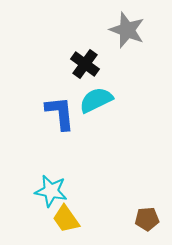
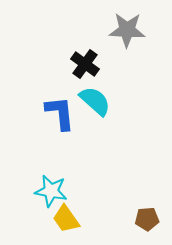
gray star: rotated 18 degrees counterclockwise
cyan semicircle: moved 1 px left, 1 px down; rotated 68 degrees clockwise
